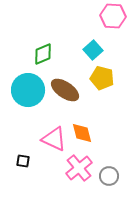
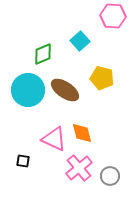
cyan square: moved 13 px left, 9 px up
gray circle: moved 1 px right
